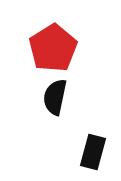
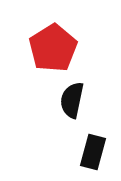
black semicircle: moved 17 px right, 3 px down
